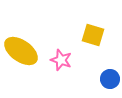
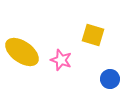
yellow ellipse: moved 1 px right, 1 px down
